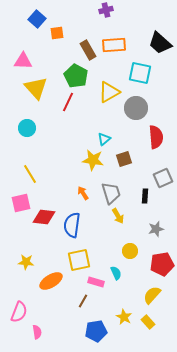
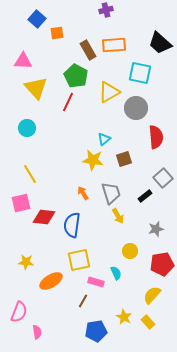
gray square at (163, 178): rotated 18 degrees counterclockwise
black rectangle at (145, 196): rotated 48 degrees clockwise
